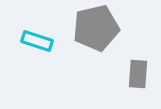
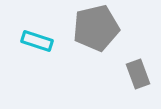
gray rectangle: rotated 24 degrees counterclockwise
